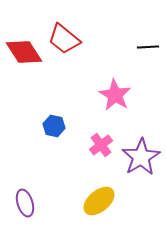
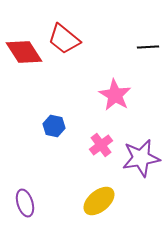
purple star: moved 1 px down; rotated 21 degrees clockwise
